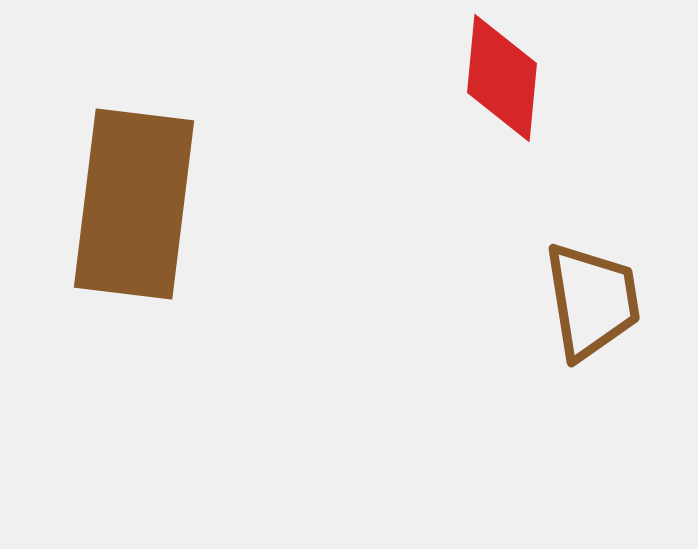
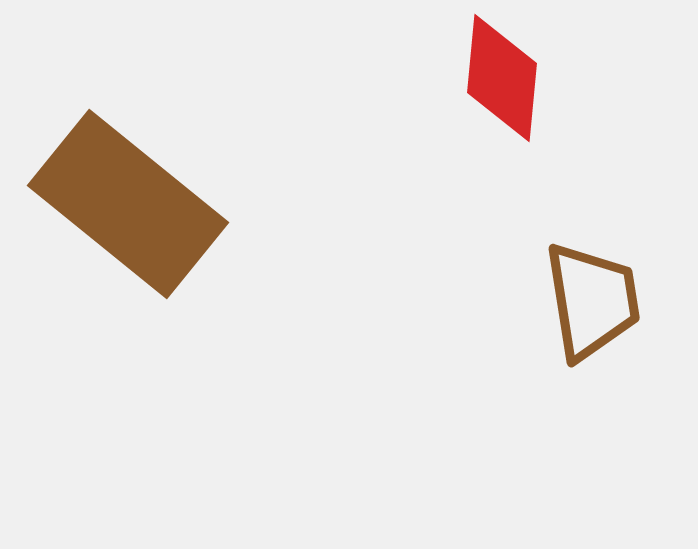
brown rectangle: moved 6 px left; rotated 58 degrees counterclockwise
